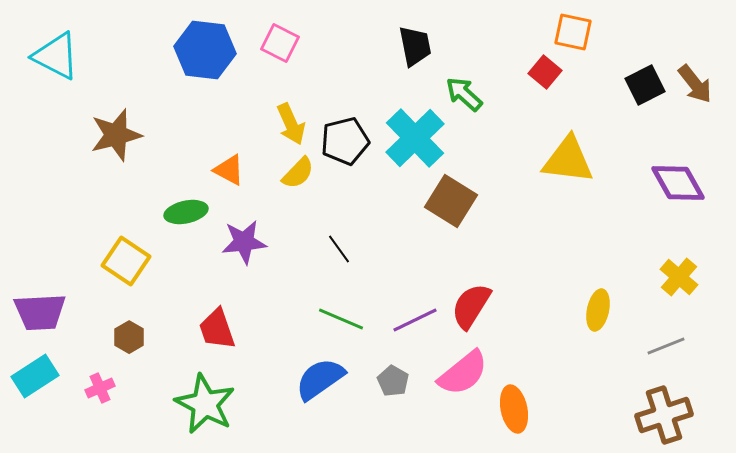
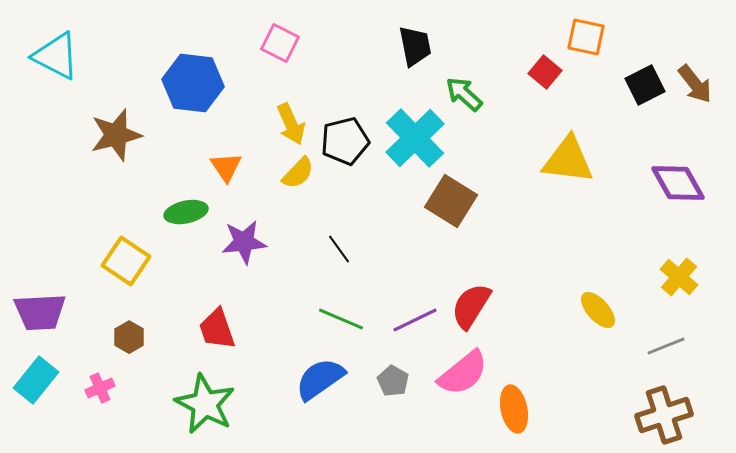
orange square: moved 13 px right, 5 px down
blue hexagon: moved 12 px left, 33 px down
orange triangle: moved 3 px left, 3 px up; rotated 28 degrees clockwise
yellow ellipse: rotated 54 degrees counterclockwise
cyan rectangle: moved 1 px right, 4 px down; rotated 18 degrees counterclockwise
